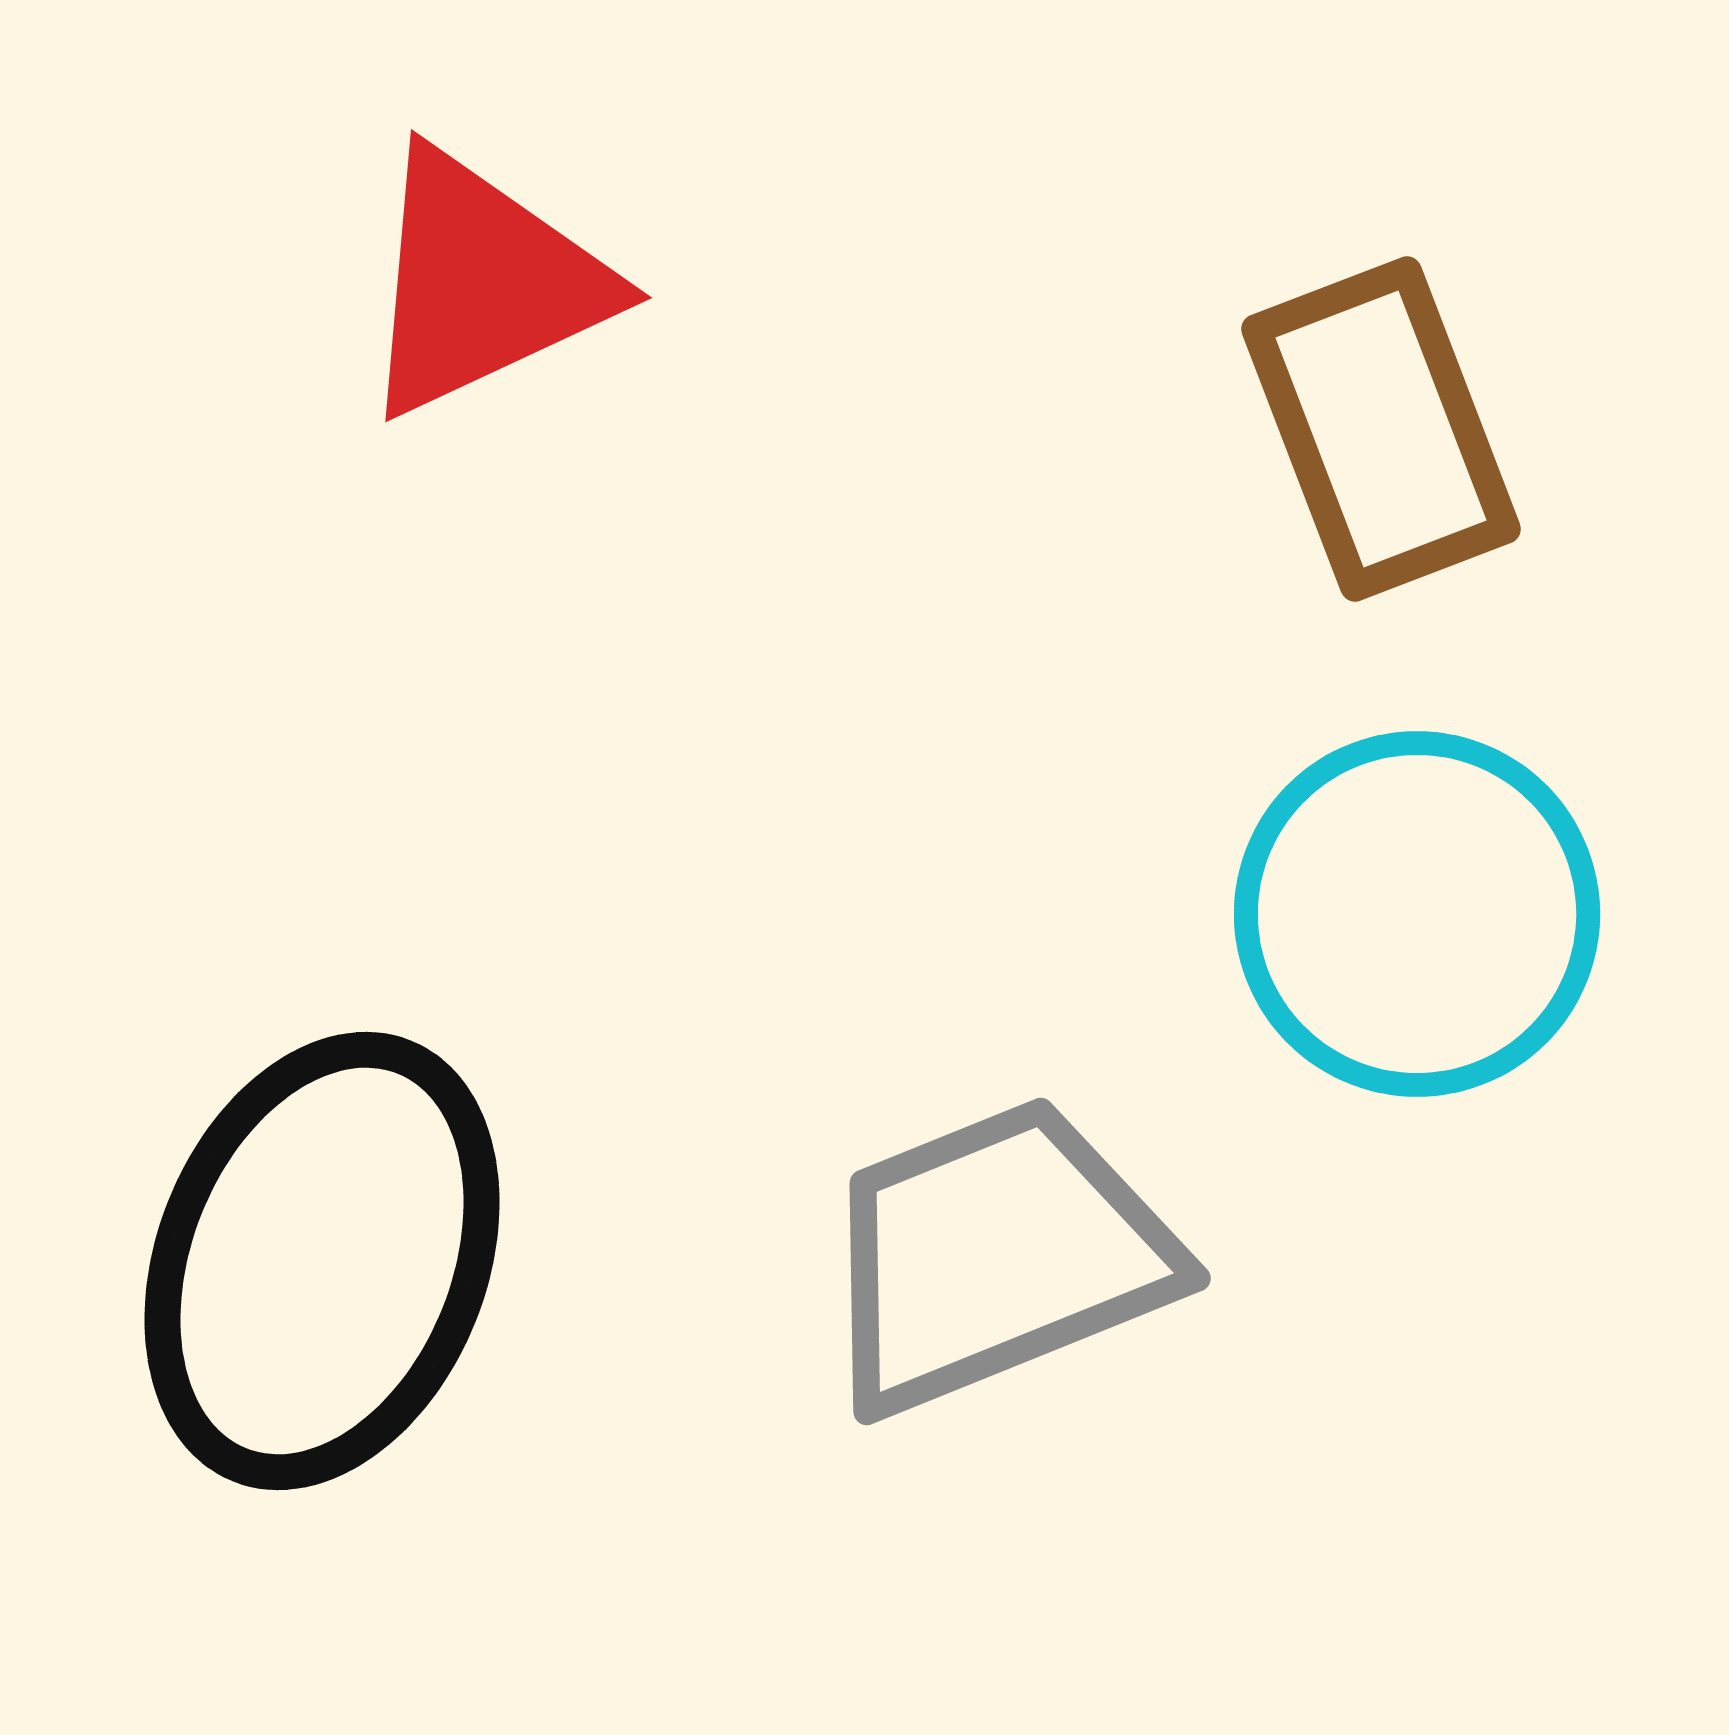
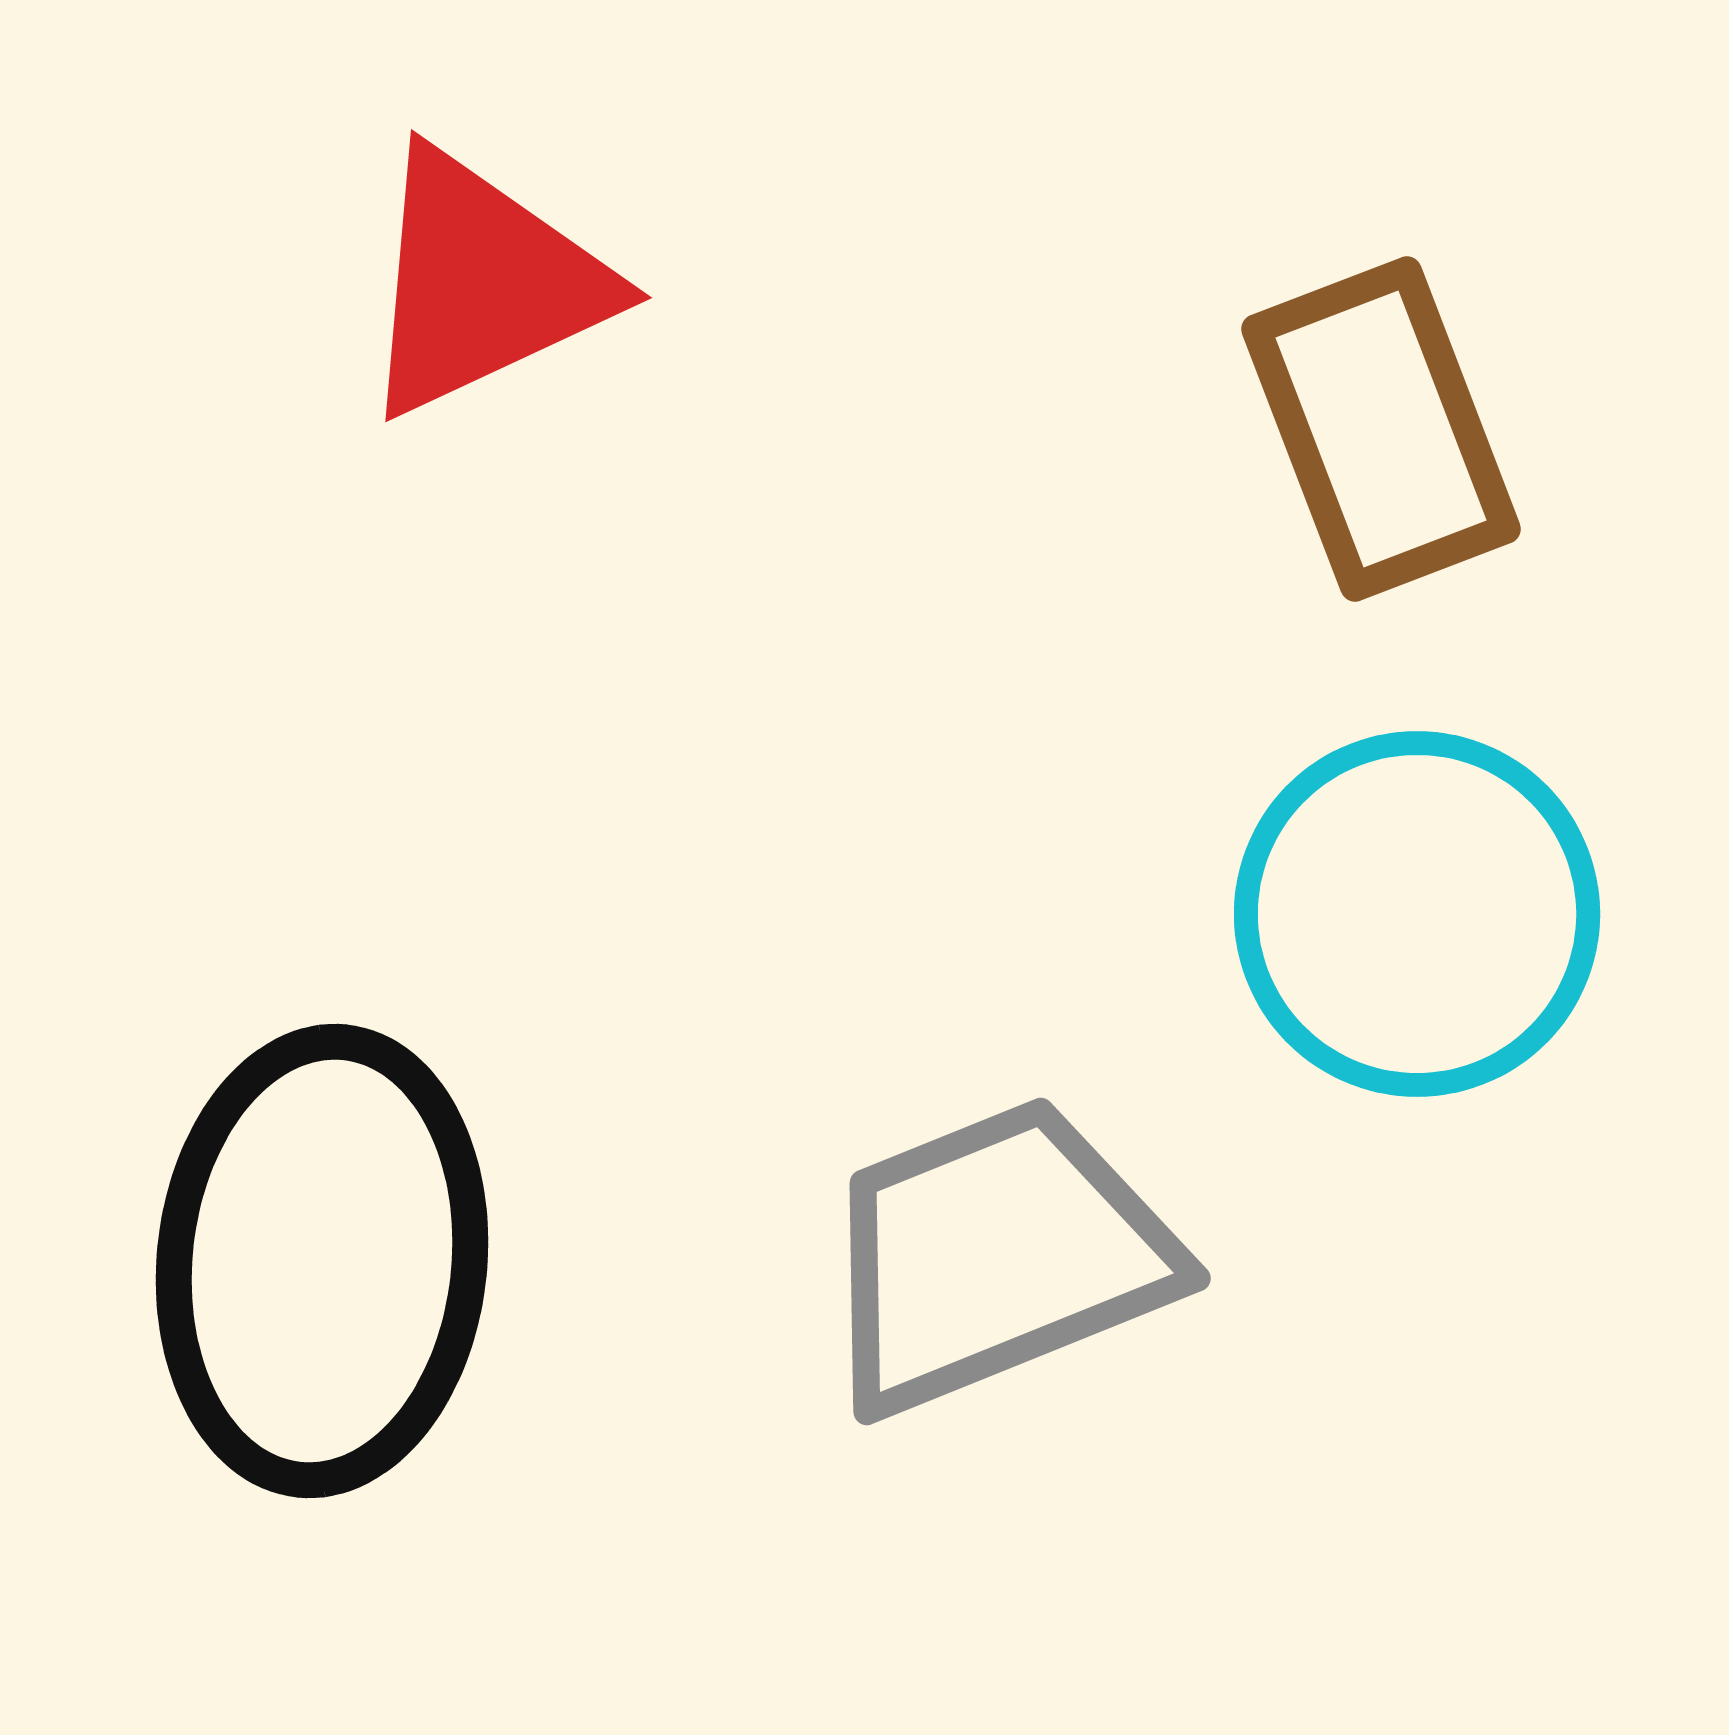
black ellipse: rotated 16 degrees counterclockwise
